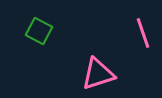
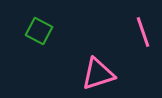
pink line: moved 1 px up
